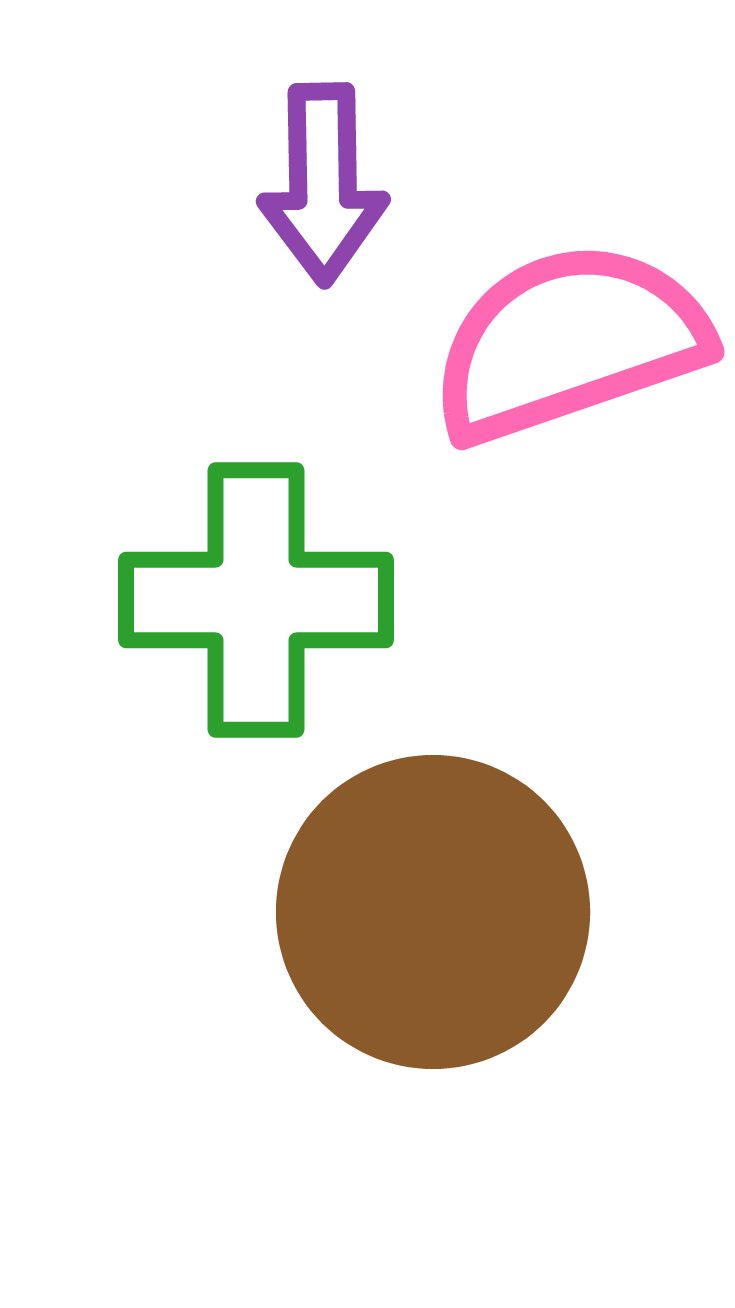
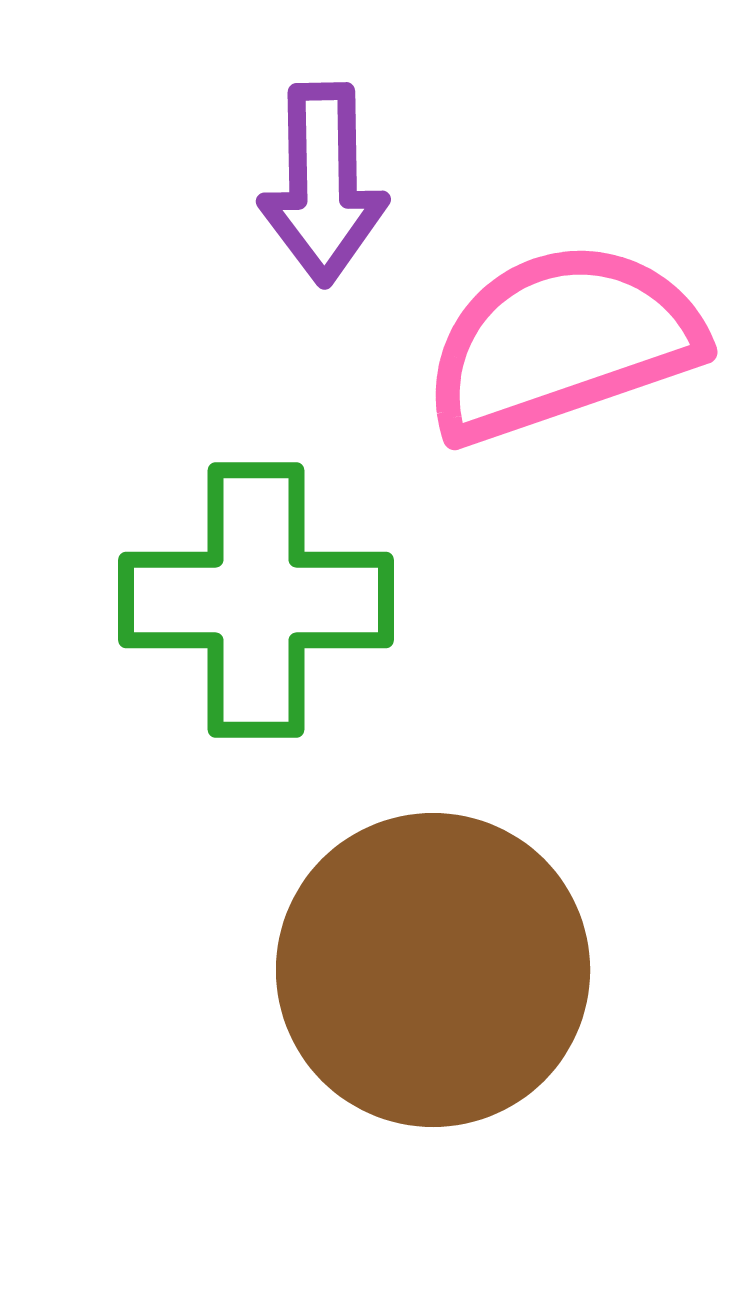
pink semicircle: moved 7 px left
brown circle: moved 58 px down
